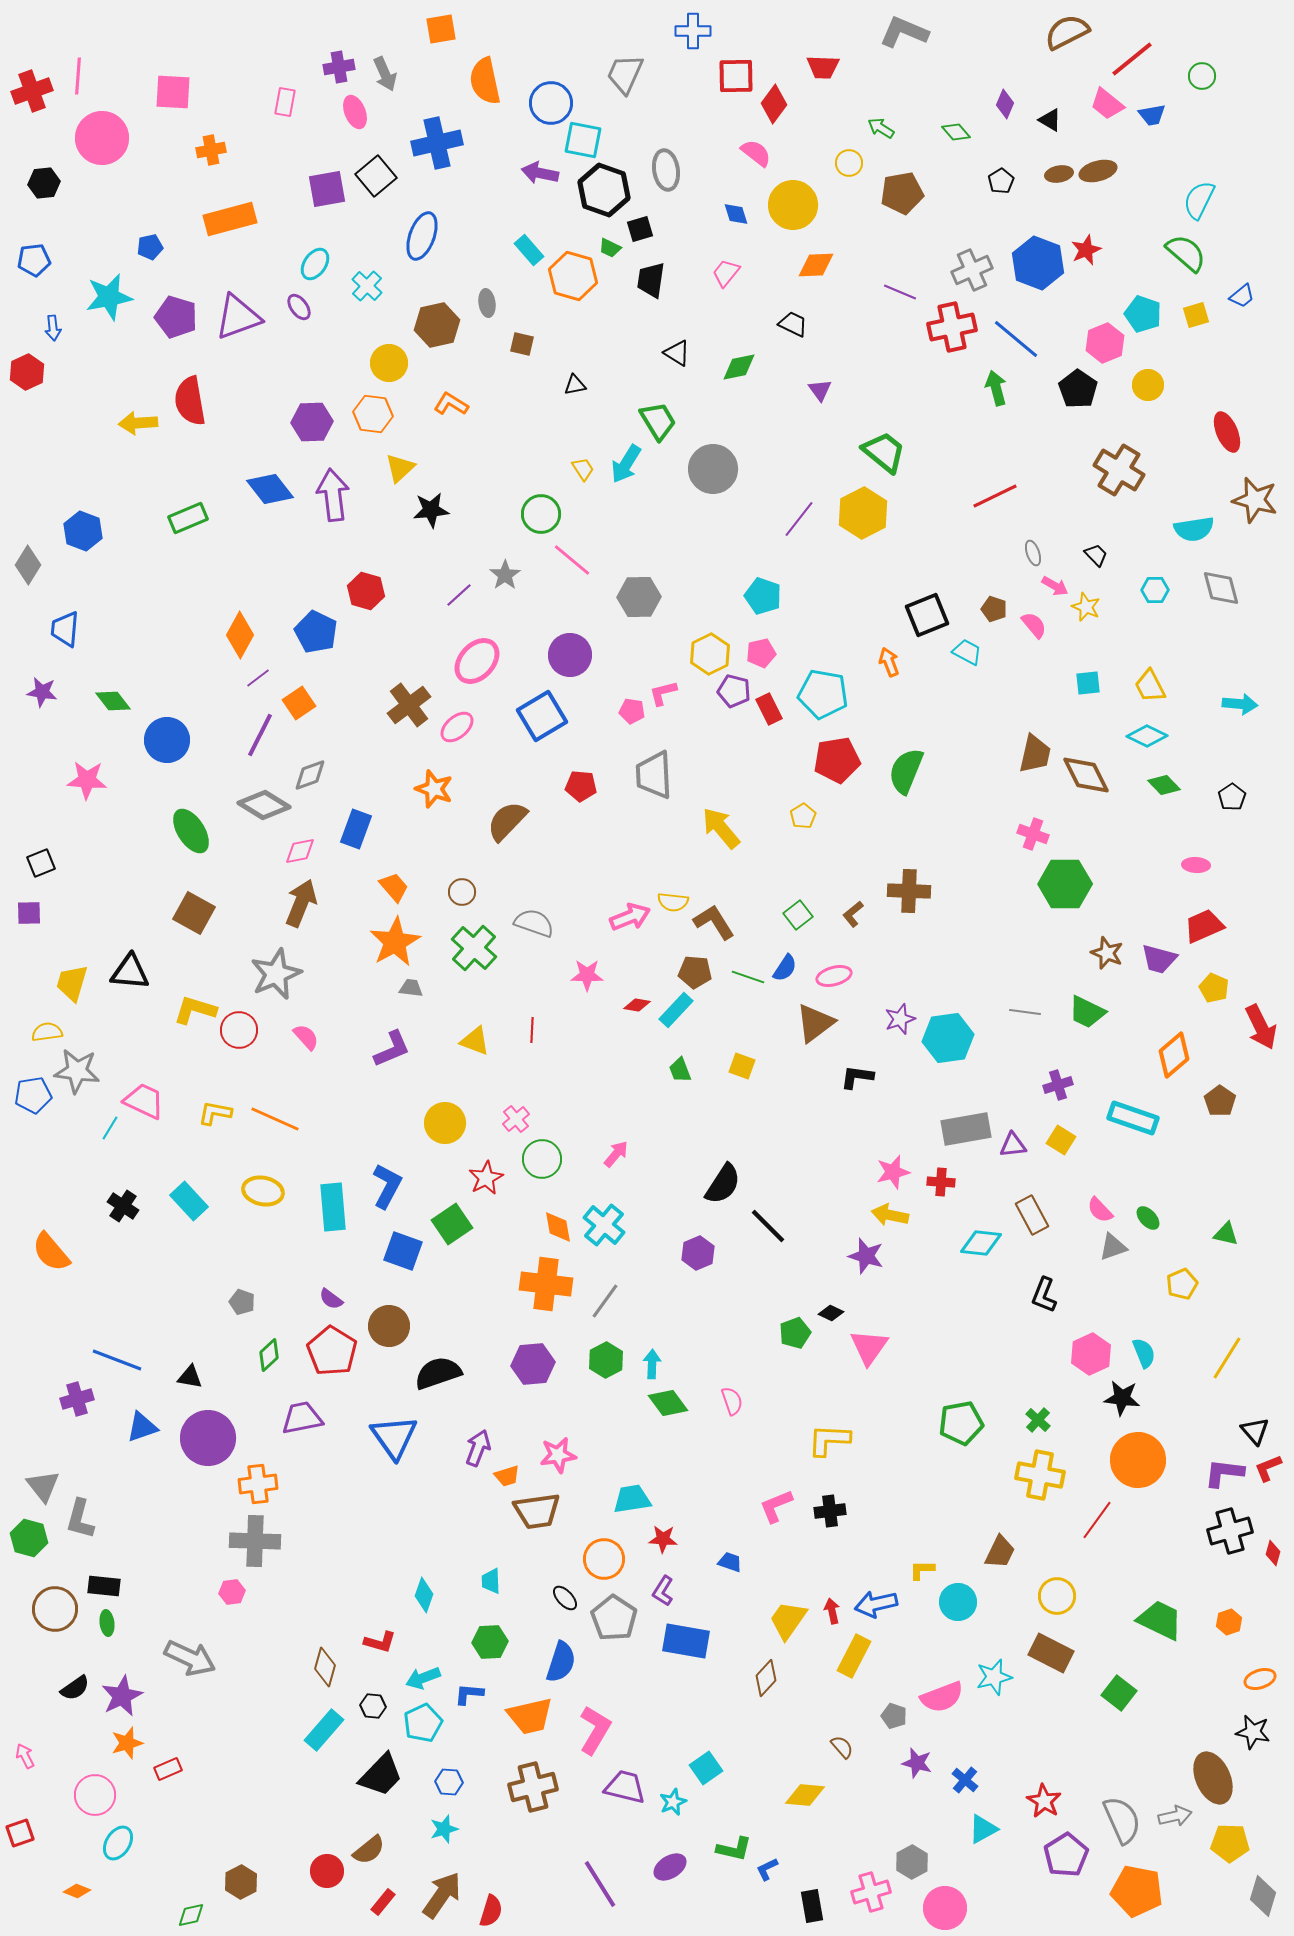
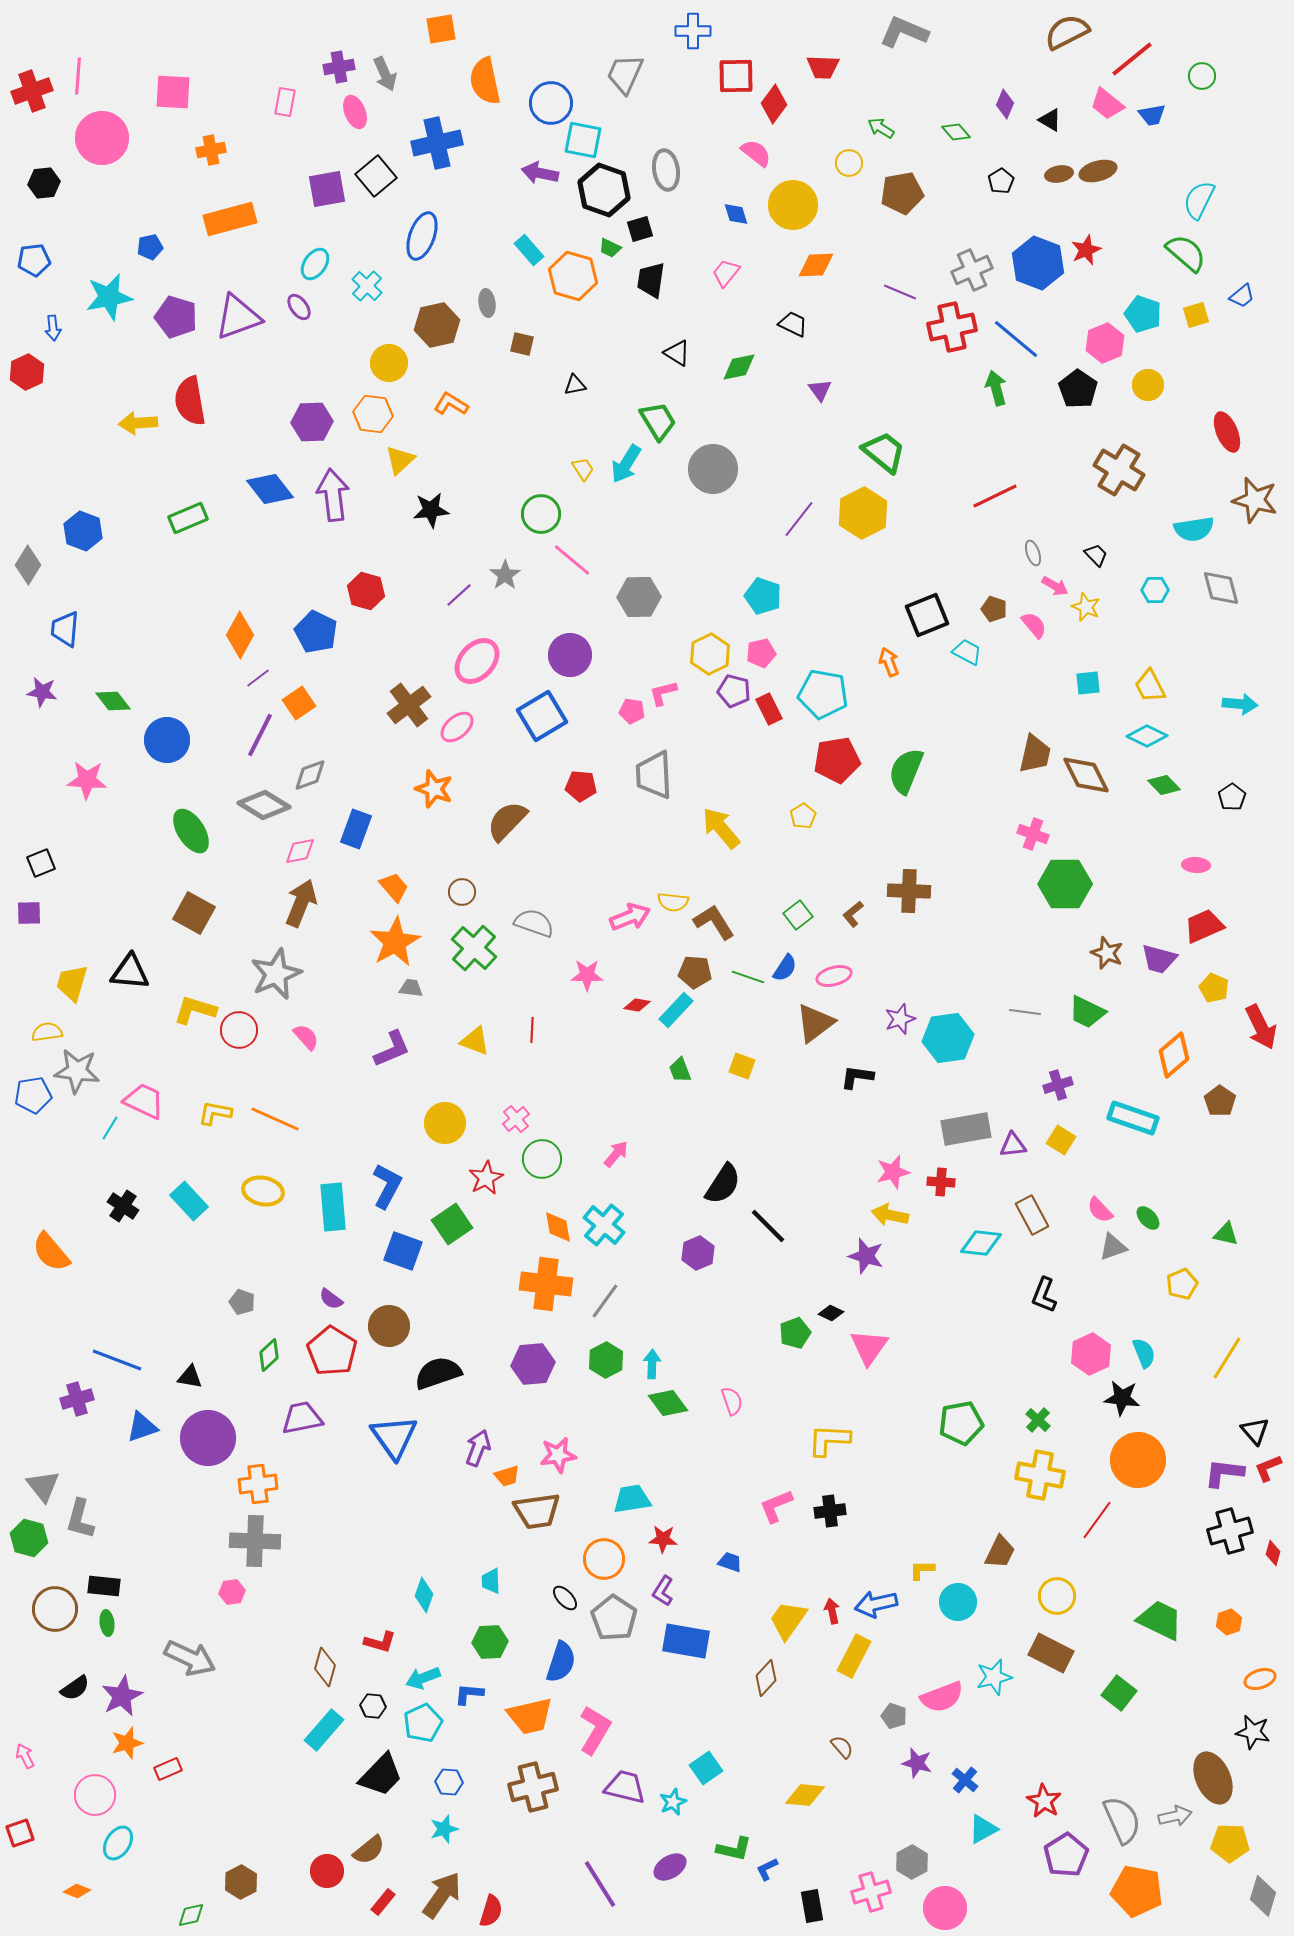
yellow triangle at (400, 468): moved 8 px up
